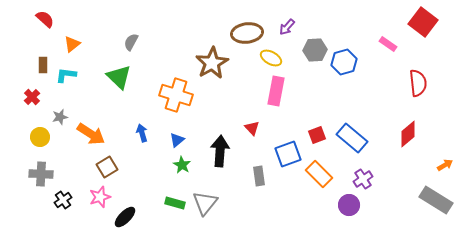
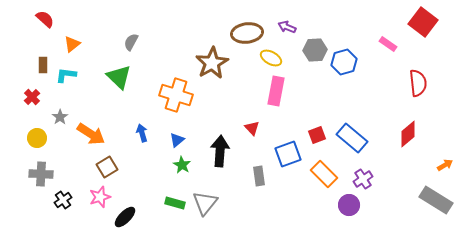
purple arrow at (287, 27): rotated 72 degrees clockwise
gray star at (60, 117): rotated 21 degrees counterclockwise
yellow circle at (40, 137): moved 3 px left, 1 px down
orange rectangle at (319, 174): moved 5 px right
